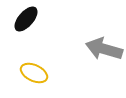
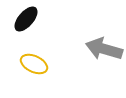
yellow ellipse: moved 9 px up
